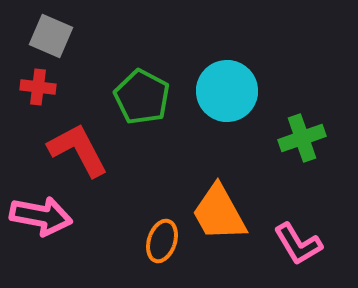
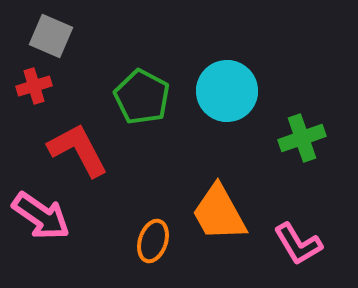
red cross: moved 4 px left, 1 px up; rotated 24 degrees counterclockwise
pink arrow: rotated 24 degrees clockwise
orange ellipse: moved 9 px left
